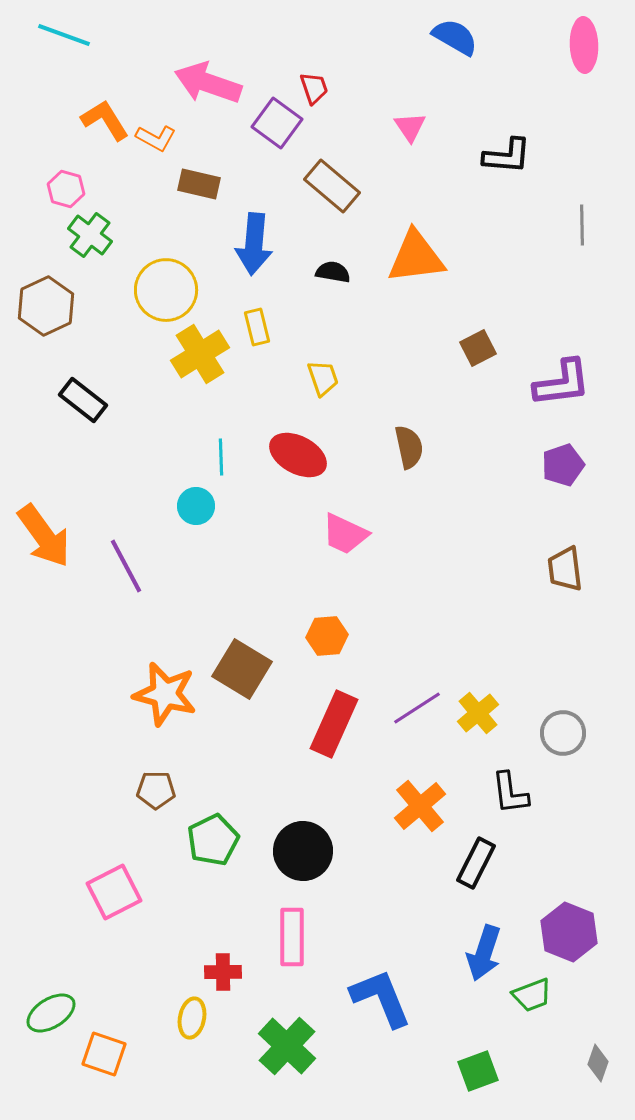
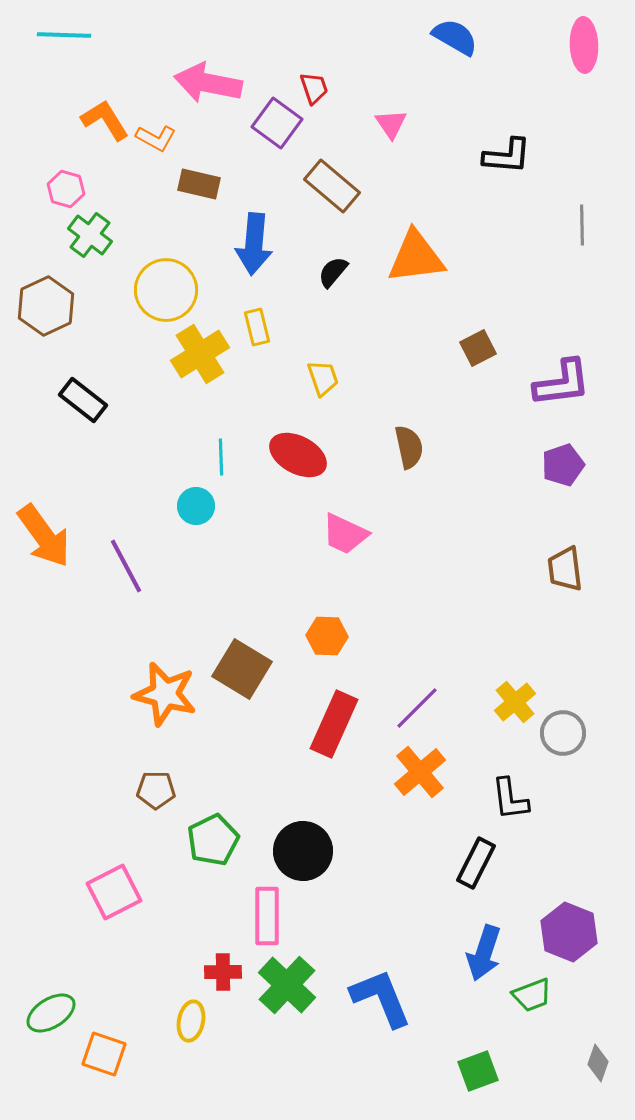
cyan line at (64, 35): rotated 18 degrees counterclockwise
pink arrow at (208, 83): rotated 8 degrees counterclockwise
pink triangle at (410, 127): moved 19 px left, 3 px up
black semicircle at (333, 272): rotated 60 degrees counterclockwise
orange hexagon at (327, 636): rotated 6 degrees clockwise
purple line at (417, 708): rotated 12 degrees counterclockwise
yellow cross at (478, 713): moved 37 px right, 11 px up
black L-shape at (510, 793): moved 6 px down
orange cross at (420, 806): moved 34 px up
pink rectangle at (292, 937): moved 25 px left, 21 px up
yellow ellipse at (192, 1018): moved 1 px left, 3 px down
green cross at (287, 1046): moved 61 px up
